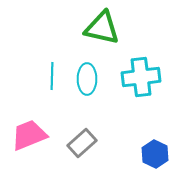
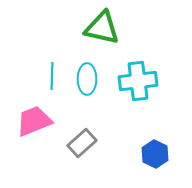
cyan cross: moved 3 px left, 4 px down
pink trapezoid: moved 5 px right, 14 px up
